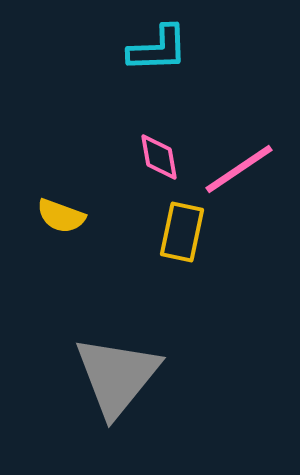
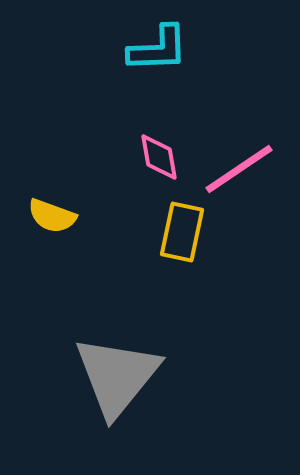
yellow semicircle: moved 9 px left
